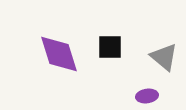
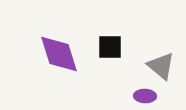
gray triangle: moved 3 px left, 9 px down
purple ellipse: moved 2 px left; rotated 10 degrees clockwise
